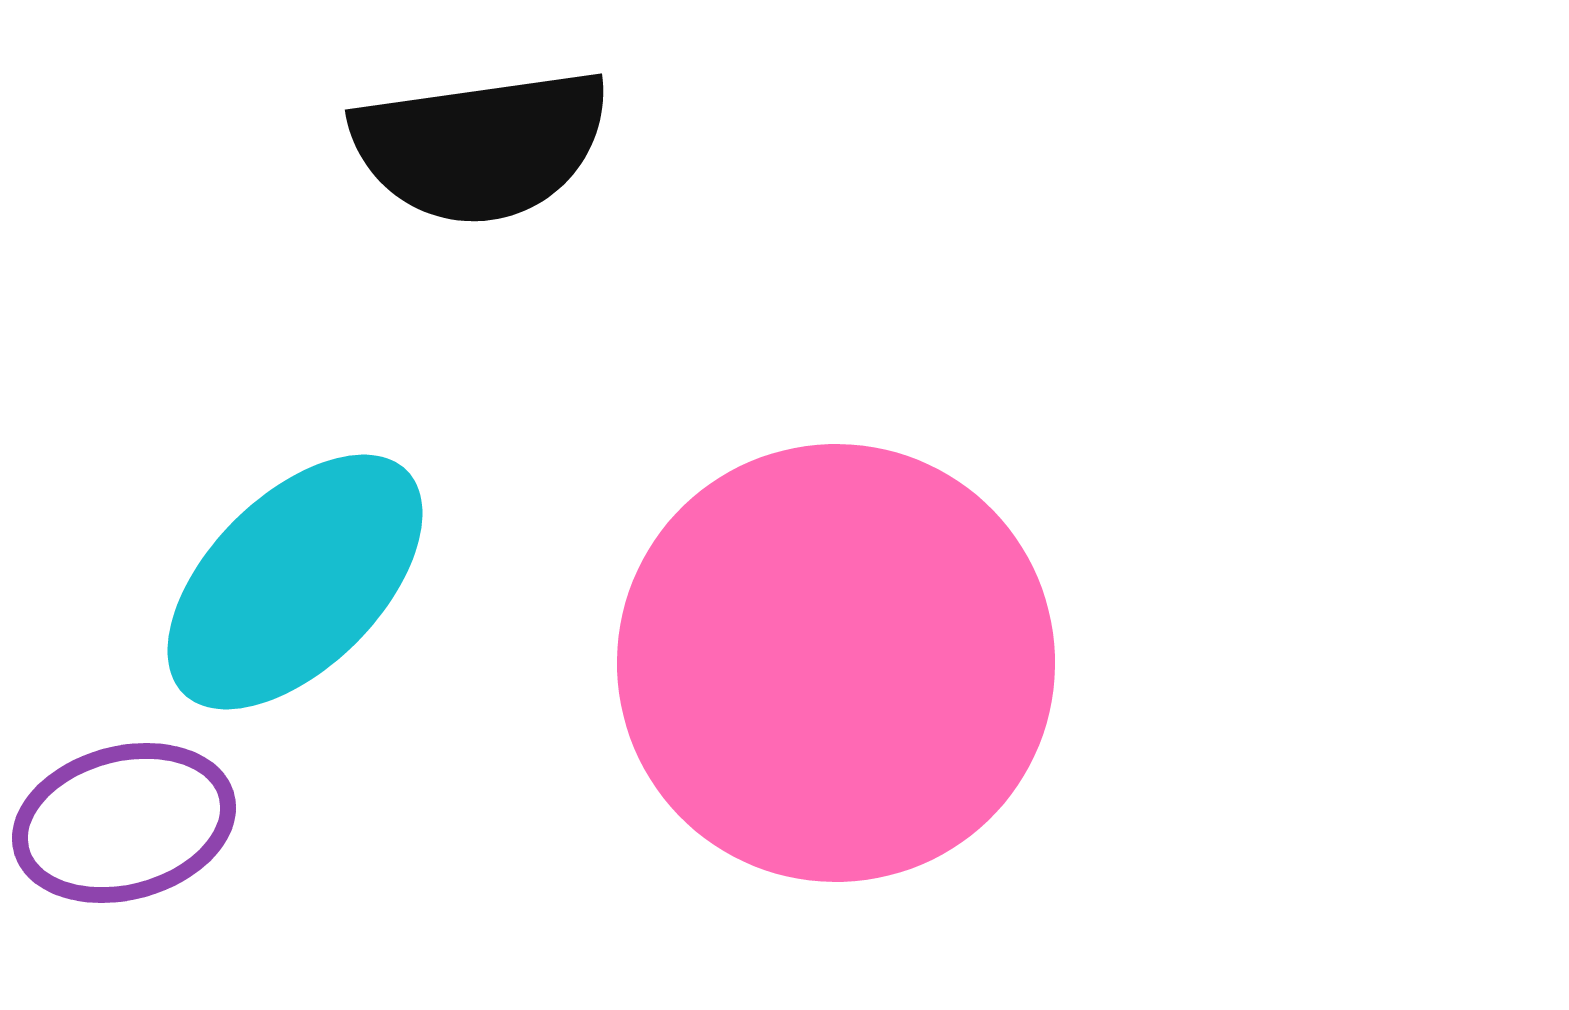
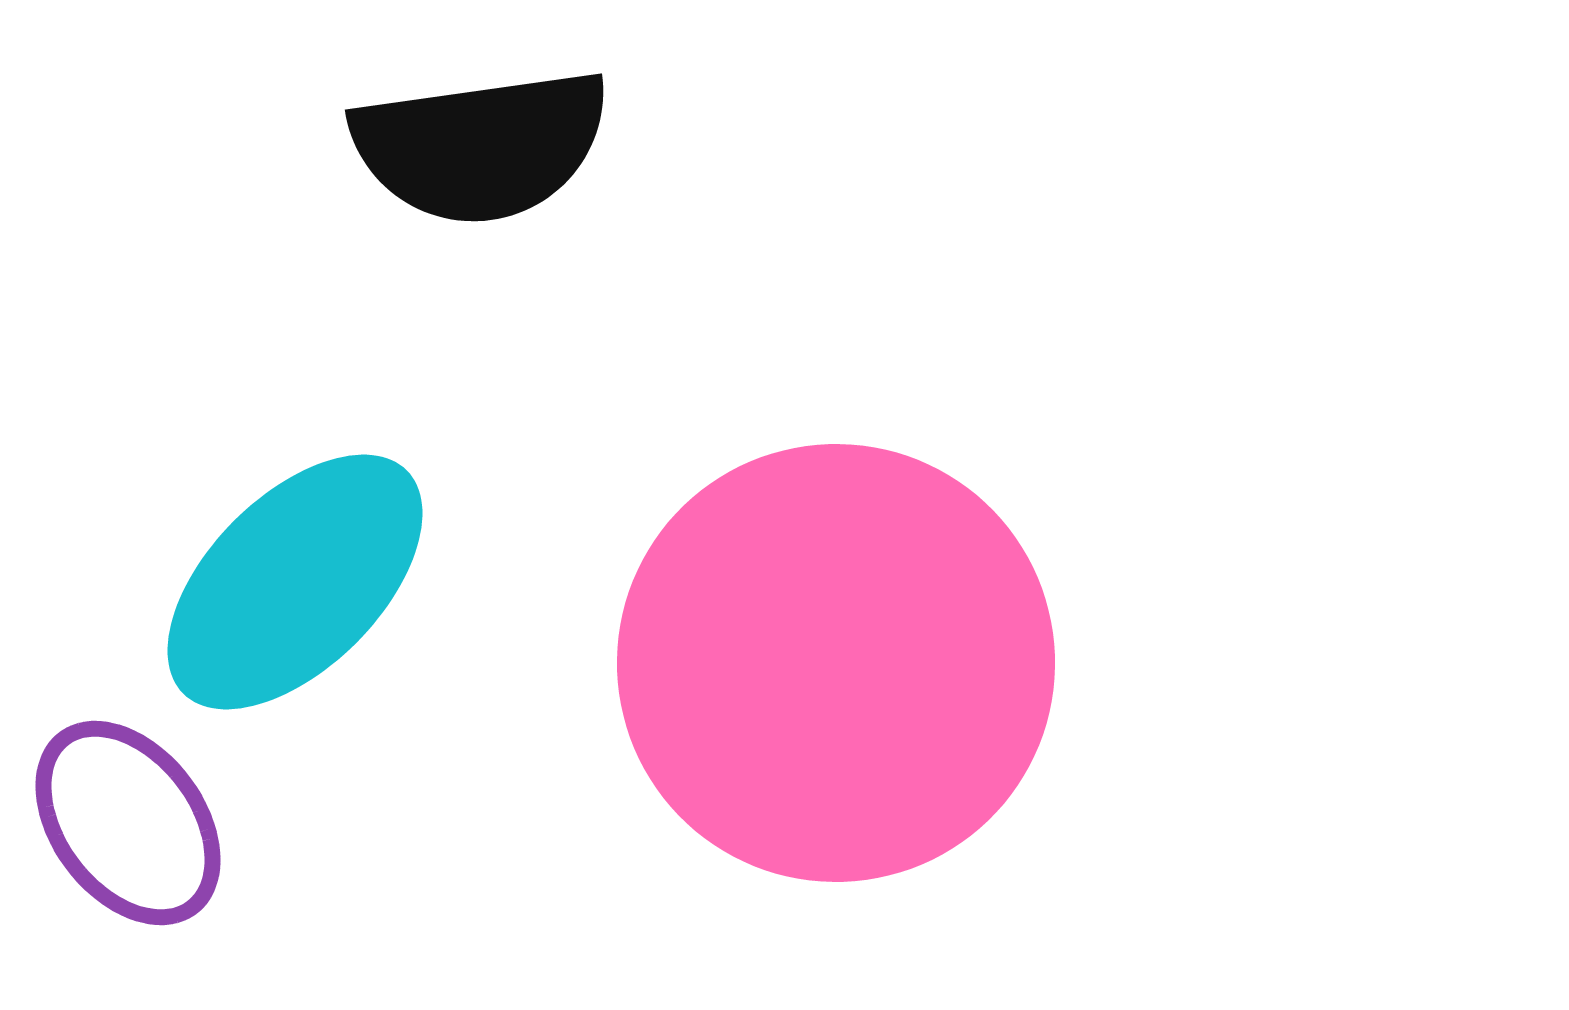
purple ellipse: moved 4 px right; rotated 68 degrees clockwise
